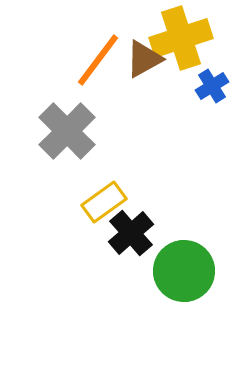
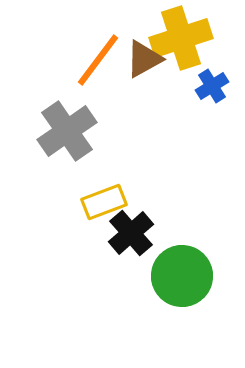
gray cross: rotated 10 degrees clockwise
yellow rectangle: rotated 15 degrees clockwise
green circle: moved 2 px left, 5 px down
